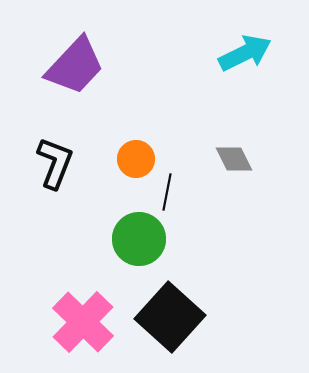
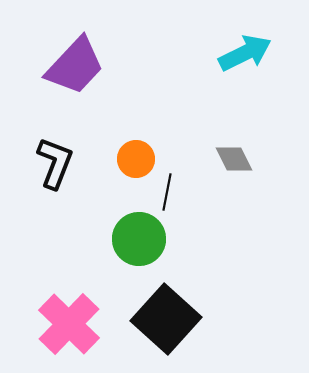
black square: moved 4 px left, 2 px down
pink cross: moved 14 px left, 2 px down
